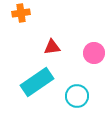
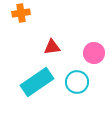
cyan circle: moved 14 px up
